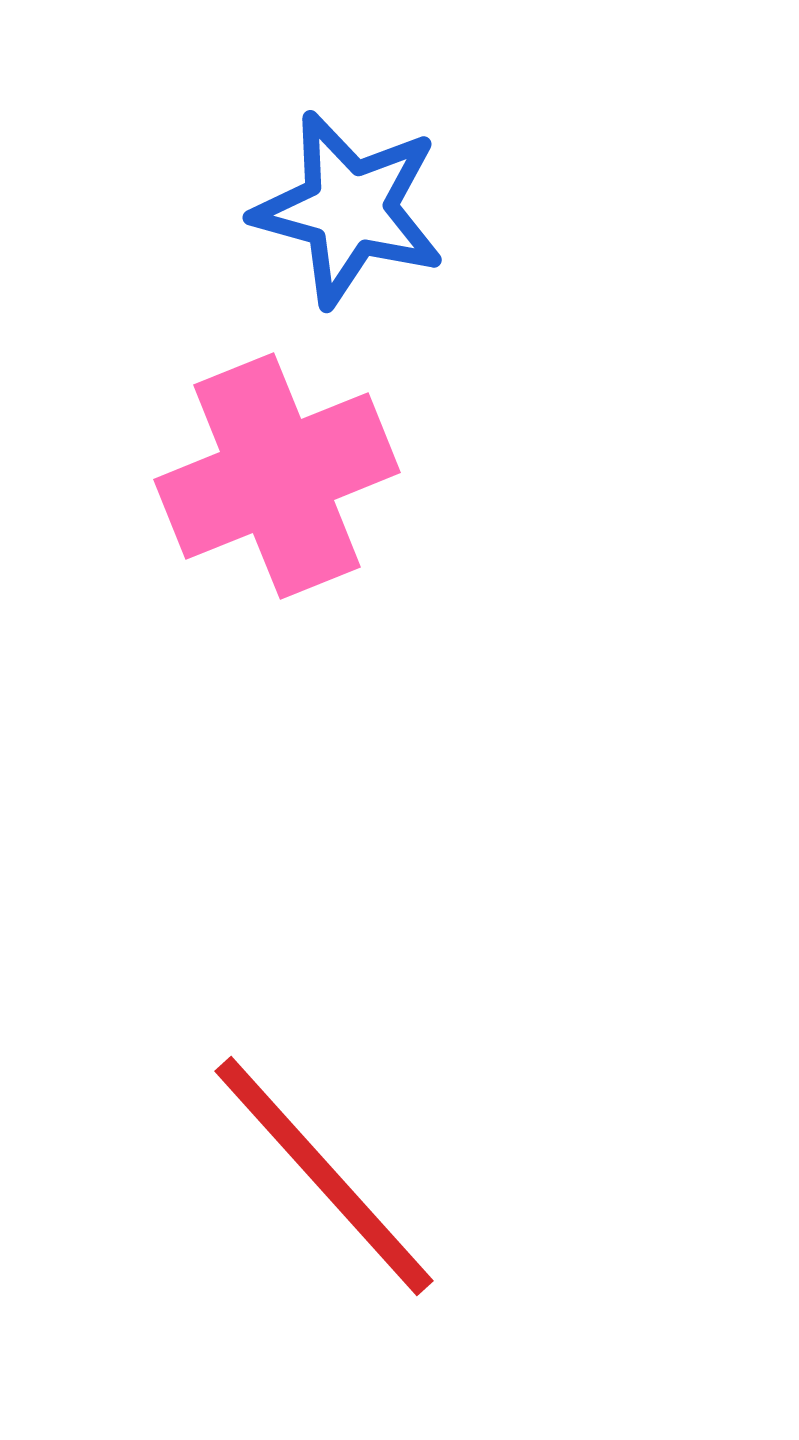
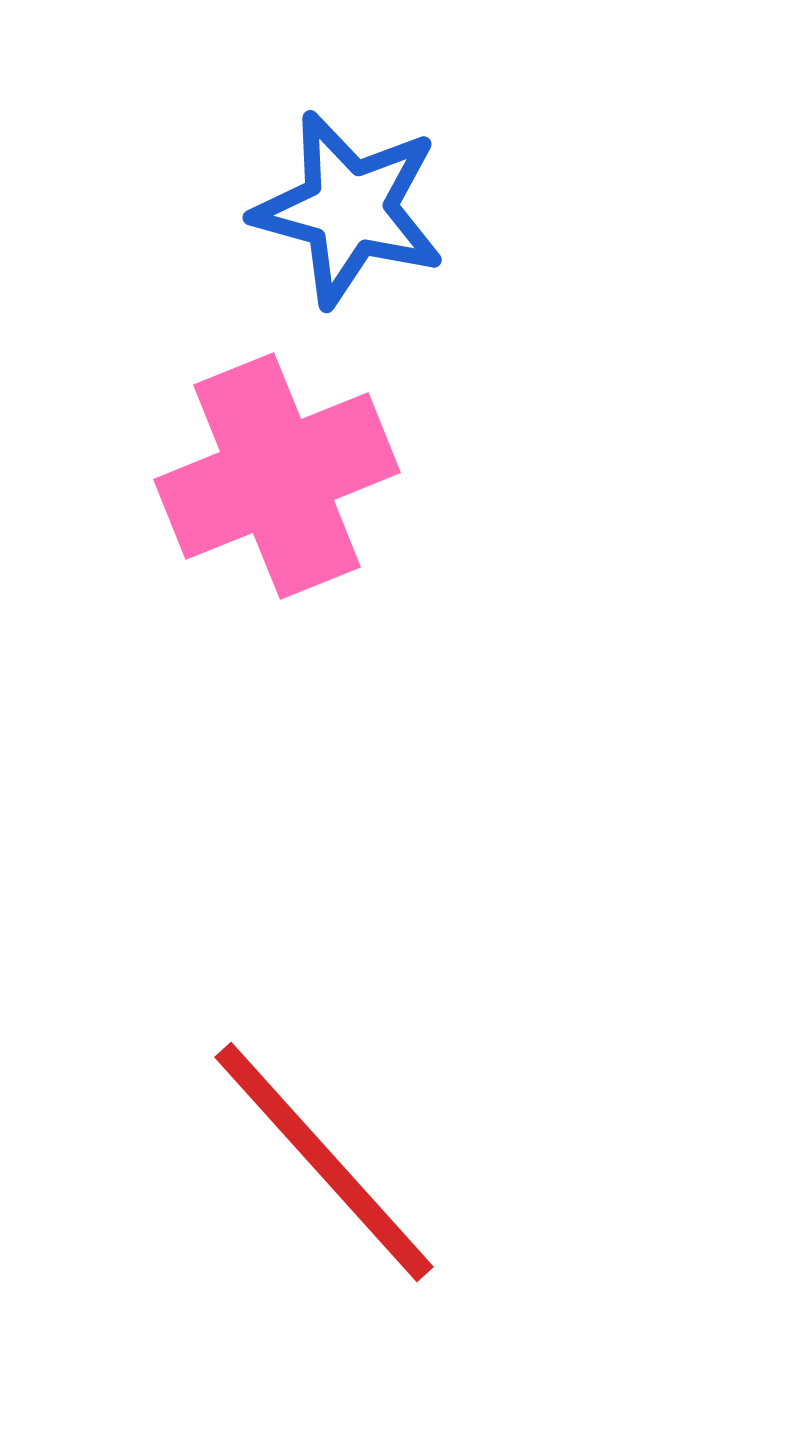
red line: moved 14 px up
